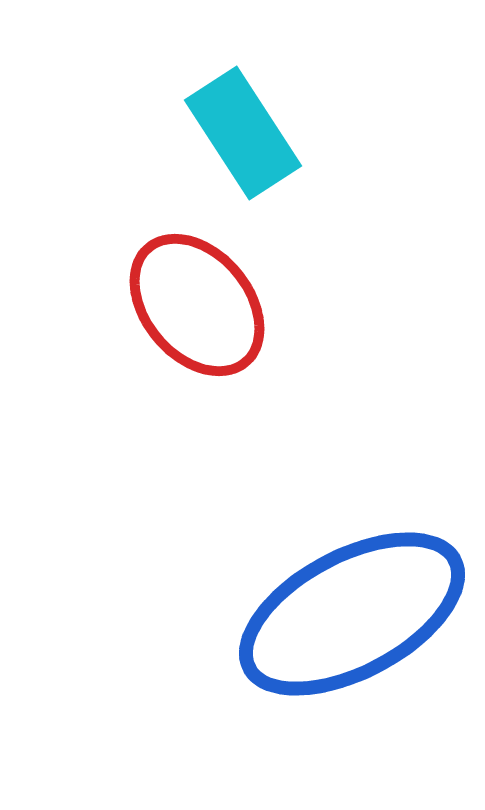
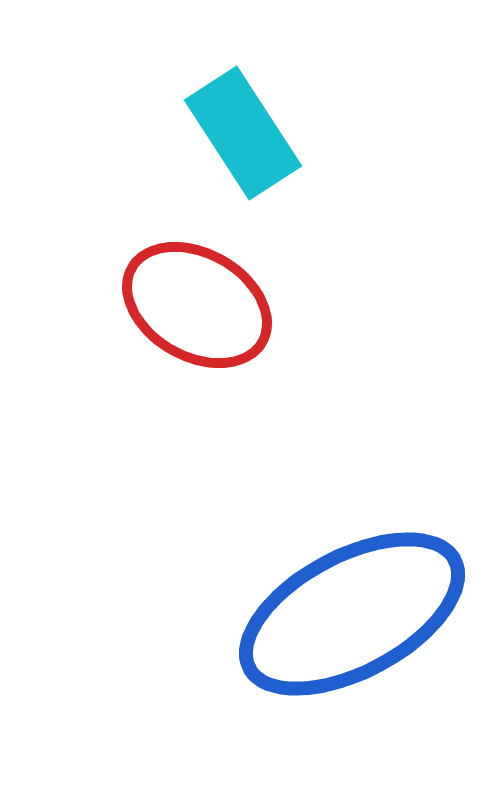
red ellipse: rotated 20 degrees counterclockwise
